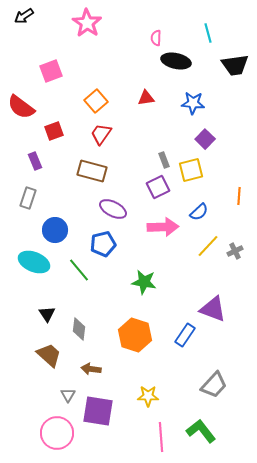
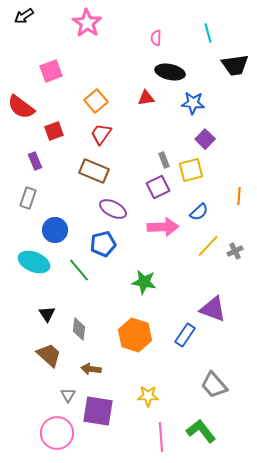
black ellipse at (176, 61): moved 6 px left, 11 px down
brown rectangle at (92, 171): moved 2 px right; rotated 8 degrees clockwise
gray trapezoid at (214, 385): rotated 96 degrees clockwise
